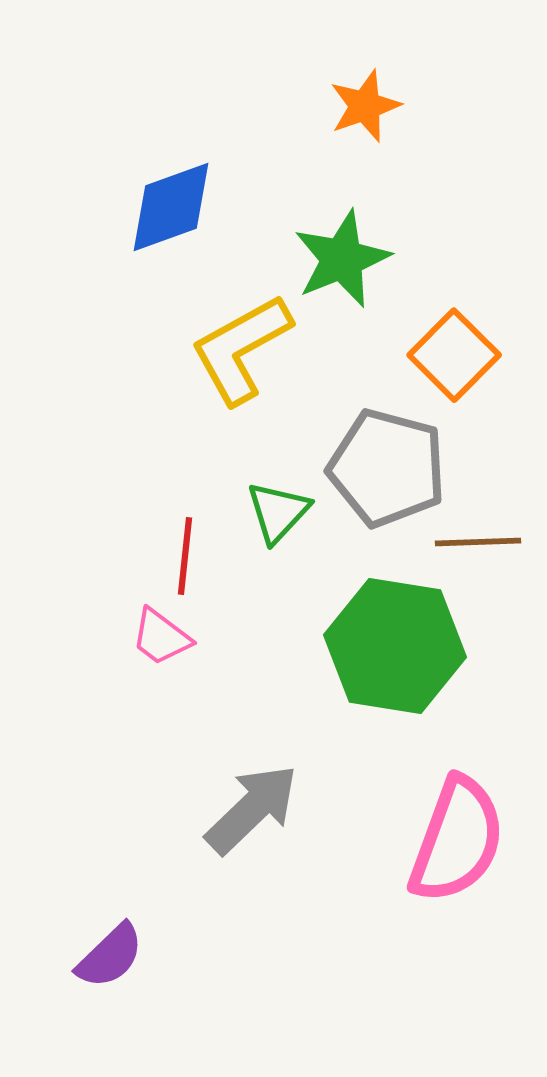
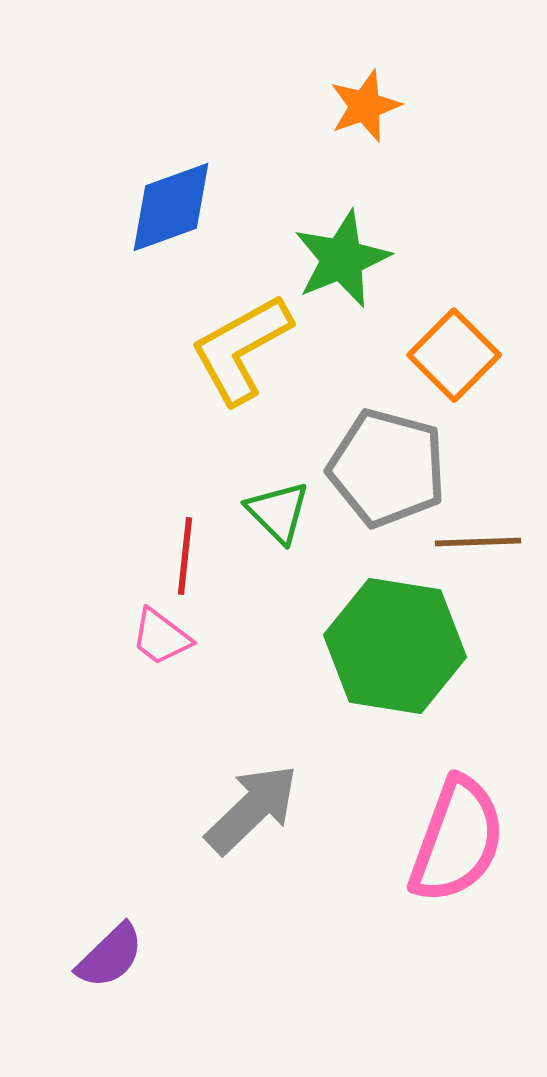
green triangle: rotated 28 degrees counterclockwise
